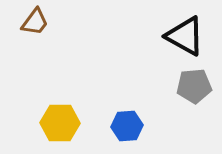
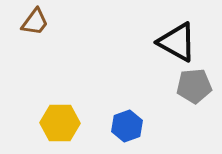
black triangle: moved 8 px left, 6 px down
blue hexagon: rotated 16 degrees counterclockwise
